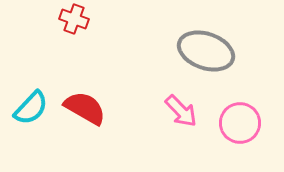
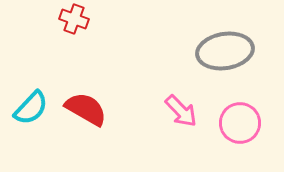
gray ellipse: moved 19 px right; rotated 28 degrees counterclockwise
red semicircle: moved 1 px right, 1 px down
